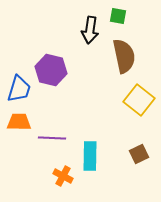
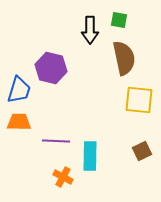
green square: moved 1 px right, 4 px down
black arrow: rotated 8 degrees counterclockwise
brown semicircle: moved 2 px down
purple hexagon: moved 2 px up
blue trapezoid: moved 1 px down
yellow square: rotated 32 degrees counterclockwise
purple line: moved 4 px right, 3 px down
brown square: moved 3 px right, 3 px up
orange cross: moved 1 px down
